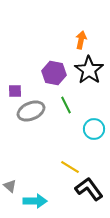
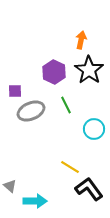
purple hexagon: moved 1 px up; rotated 15 degrees clockwise
